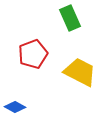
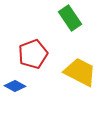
green rectangle: rotated 10 degrees counterclockwise
blue diamond: moved 21 px up
